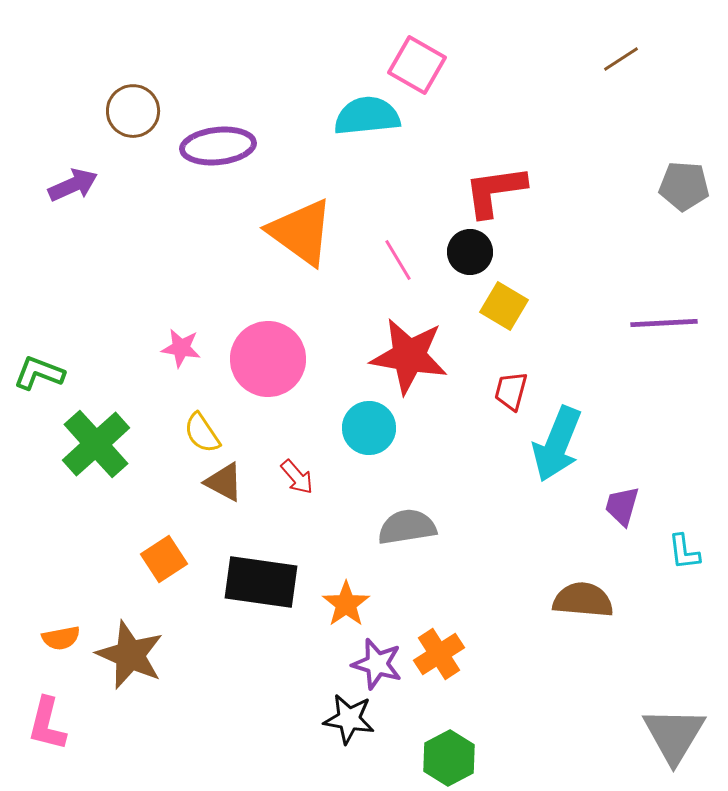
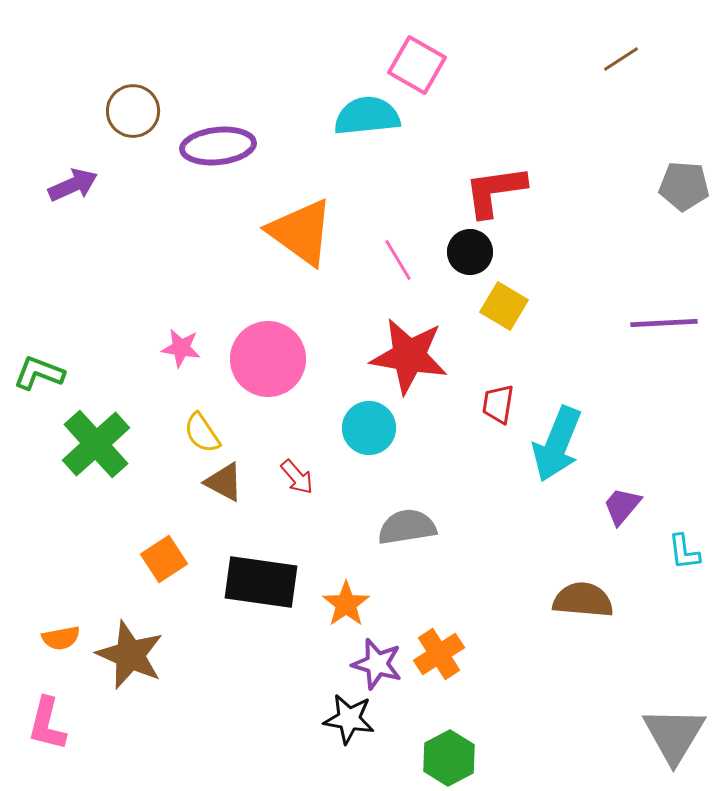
red trapezoid: moved 13 px left, 13 px down; rotated 6 degrees counterclockwise
purple trapezoid: rotated 24 degrees clockwise
